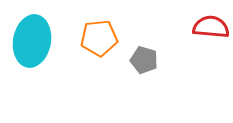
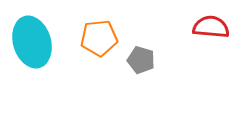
cyan ellipse: moved 1 px down; rotated 27 degrees counterclockwise
gray pentagon: moved 3 px left
